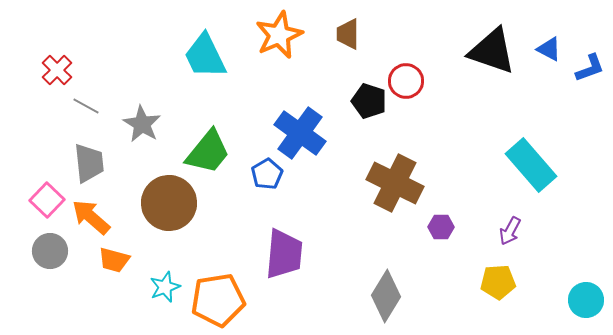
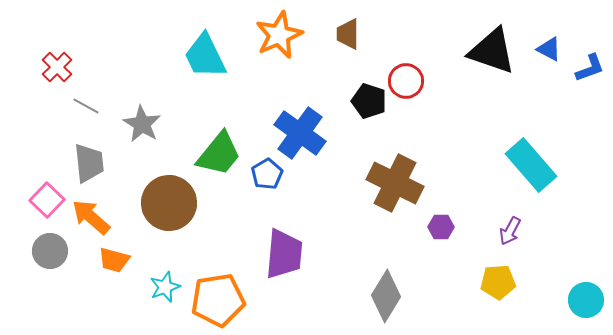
red cross: moved 3 px up
green trapezoid: moved 11 px right, 2 px down
